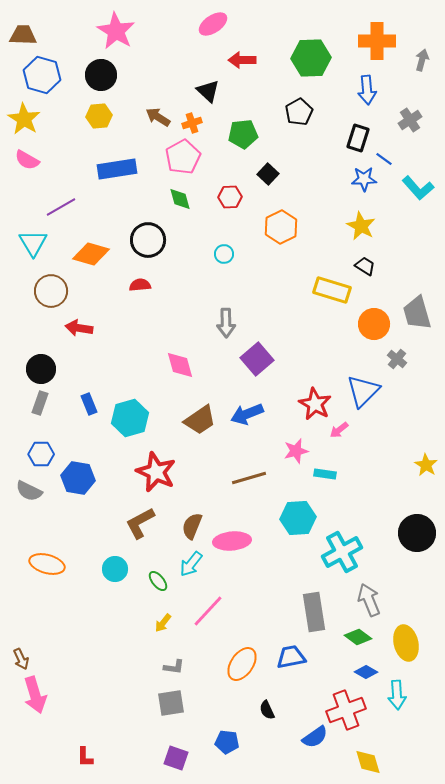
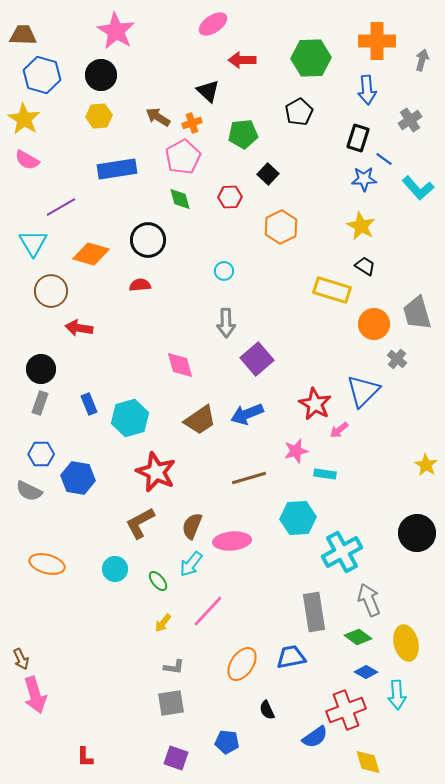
cyan circle at (224, 254): moved 17 px down
